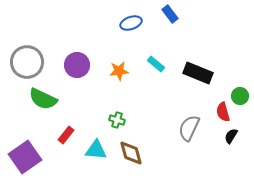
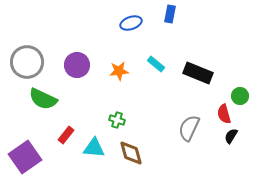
blue rectangle: rotated 48 degrees clockwise
red semicircle: moved 1 px right, 2 px down
cyan triangle: moved 2 px left, 2 px up
